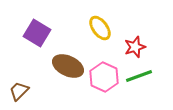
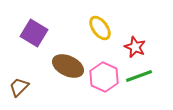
purple square: moved 3 px left
red star: rotated 30 degrees counterclockwise
brown trapezoid: moved 4 px up
